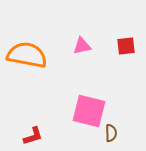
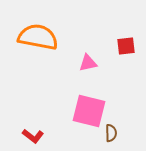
pink triangle: moved 6 px right, 17 px down
orange semicircle: moved 11 px right, 18 px up
red L-shape: rotated 55 degrees clockwise
